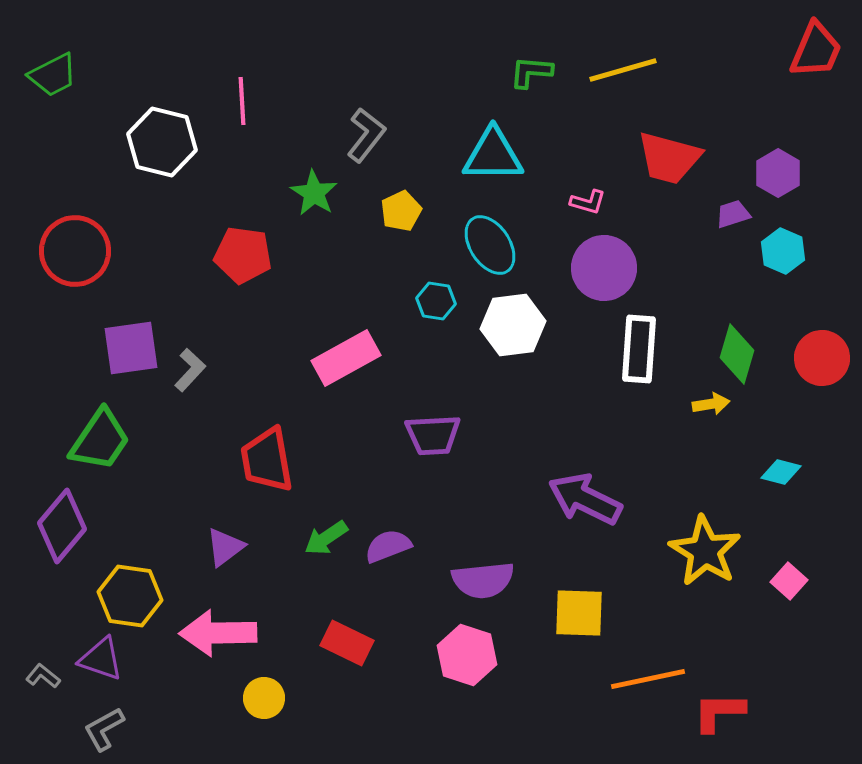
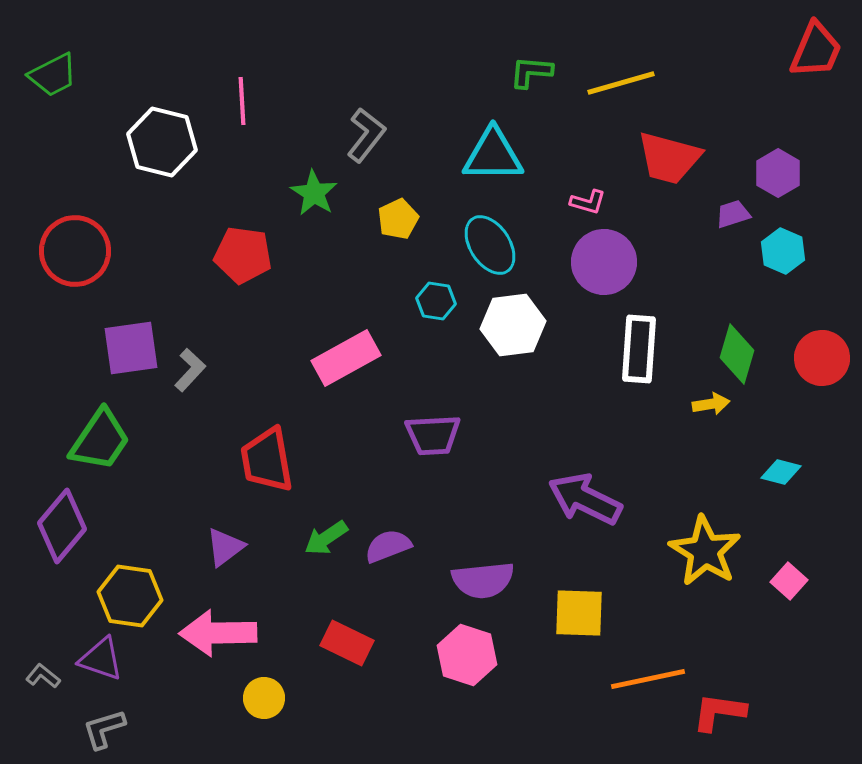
yellow line at (623, 70): moved 2 px left, 13 px down
yellow pentagon at (401, 211): moved 3 px left, 8 px down
purple circle at (604, 268): moved 6 px up
red L-shape at (719, 712): rotated 8 degrees clockwise
gray L-shape at (104, 729): rotated 12 degrees clockwise
